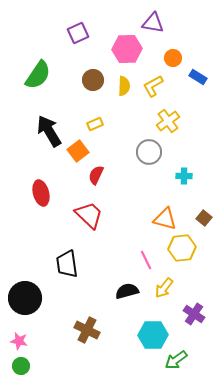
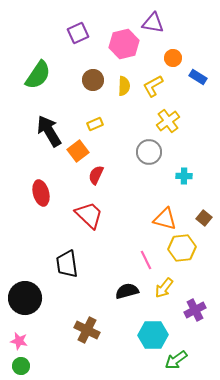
pink hexagon: moved 3 px left, 5 px up; rotated 12 degrees counterclockwise
purple cross: moved 1 px right, 4 px up; rotated 30 degrees clockwise
